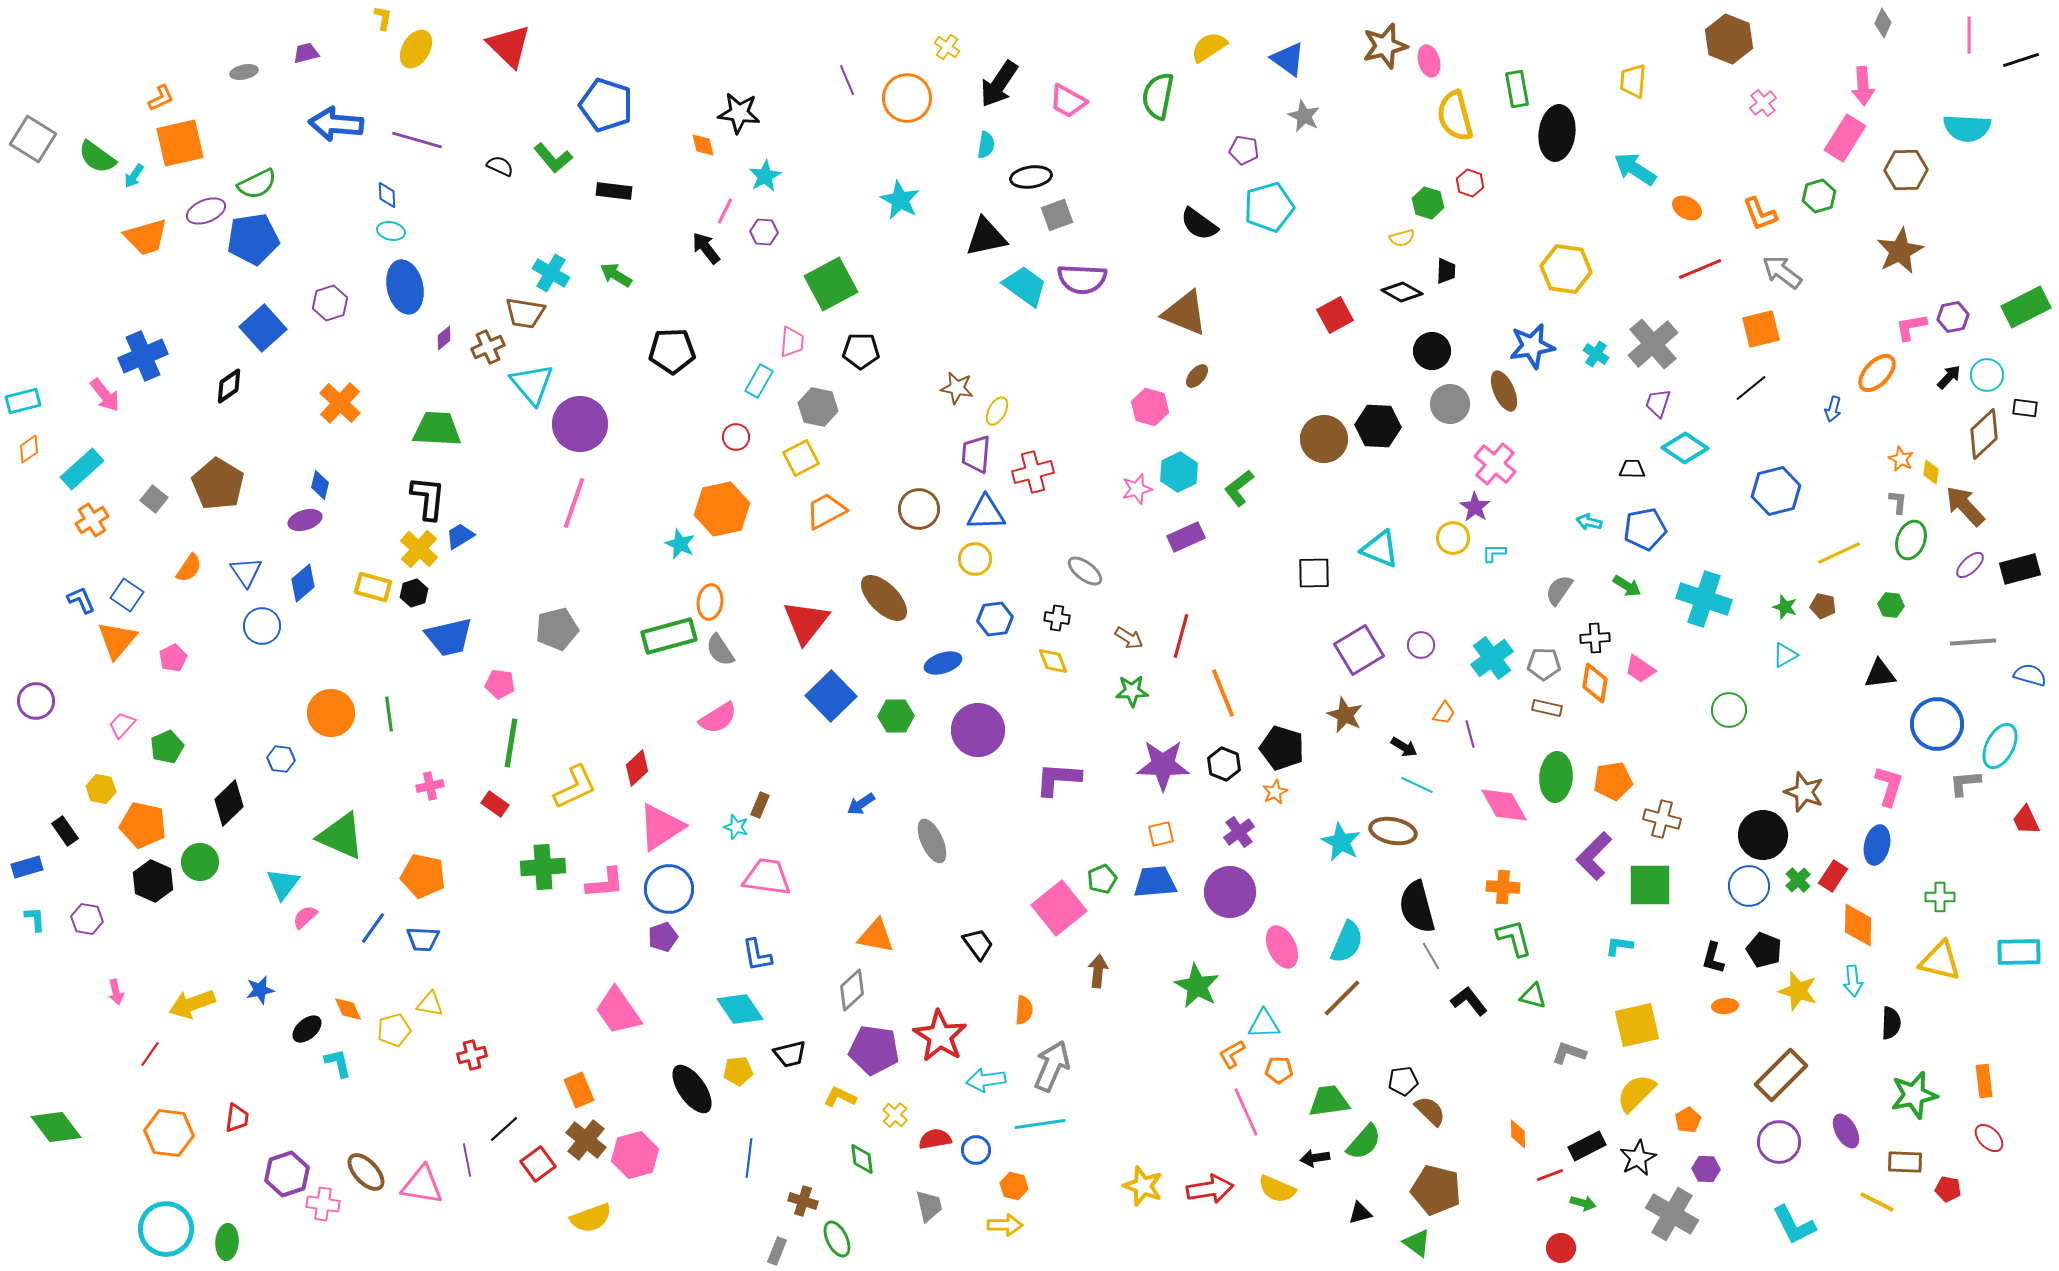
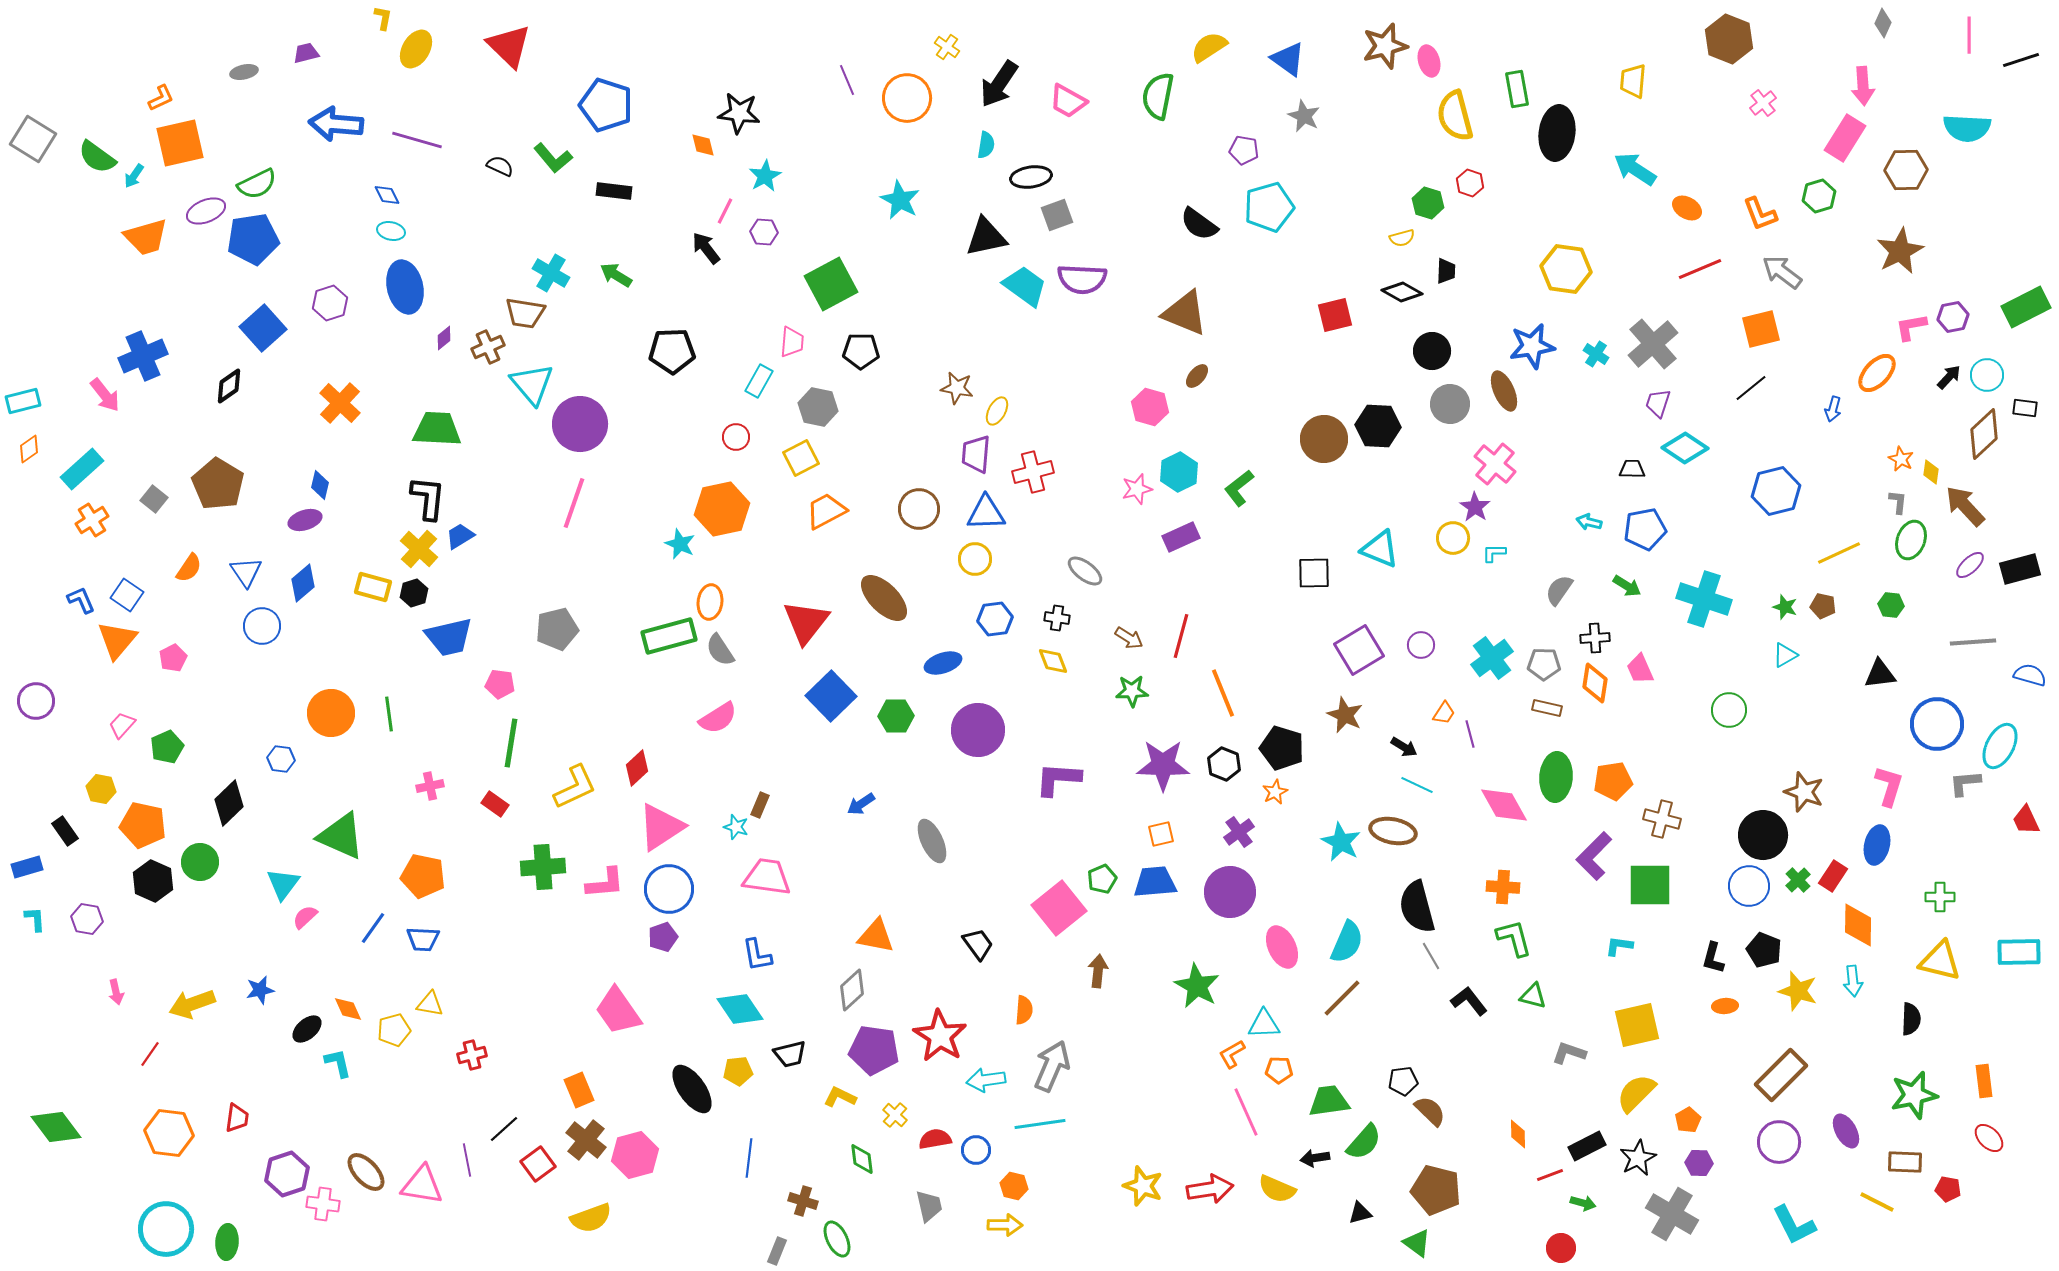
blue diamond at (387, 195): rotated 24 degrees counterclockwise
red square at (1335, 315): rotated 15 degrees clockwise
purple rectangle at (1186, 537): moved 5 px left
pink trapezoid at (1640, 669): rotated 32 degrees clockwise
black semicircle at (1891, 1023): moved 20 px right, 4 px up
purple hexagon at (1706, 1169): moved 7 px left, 6 px up
